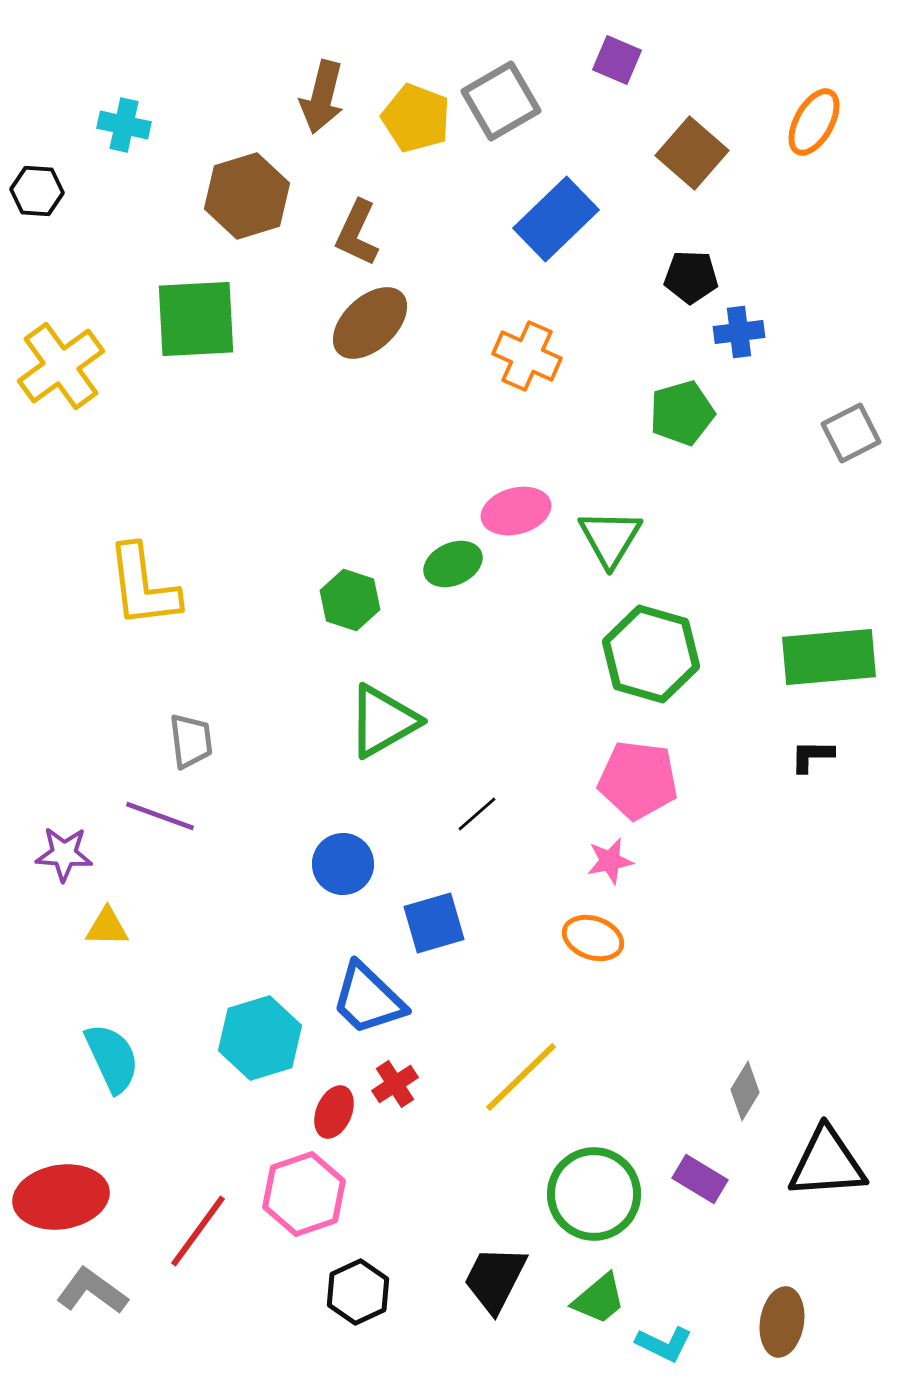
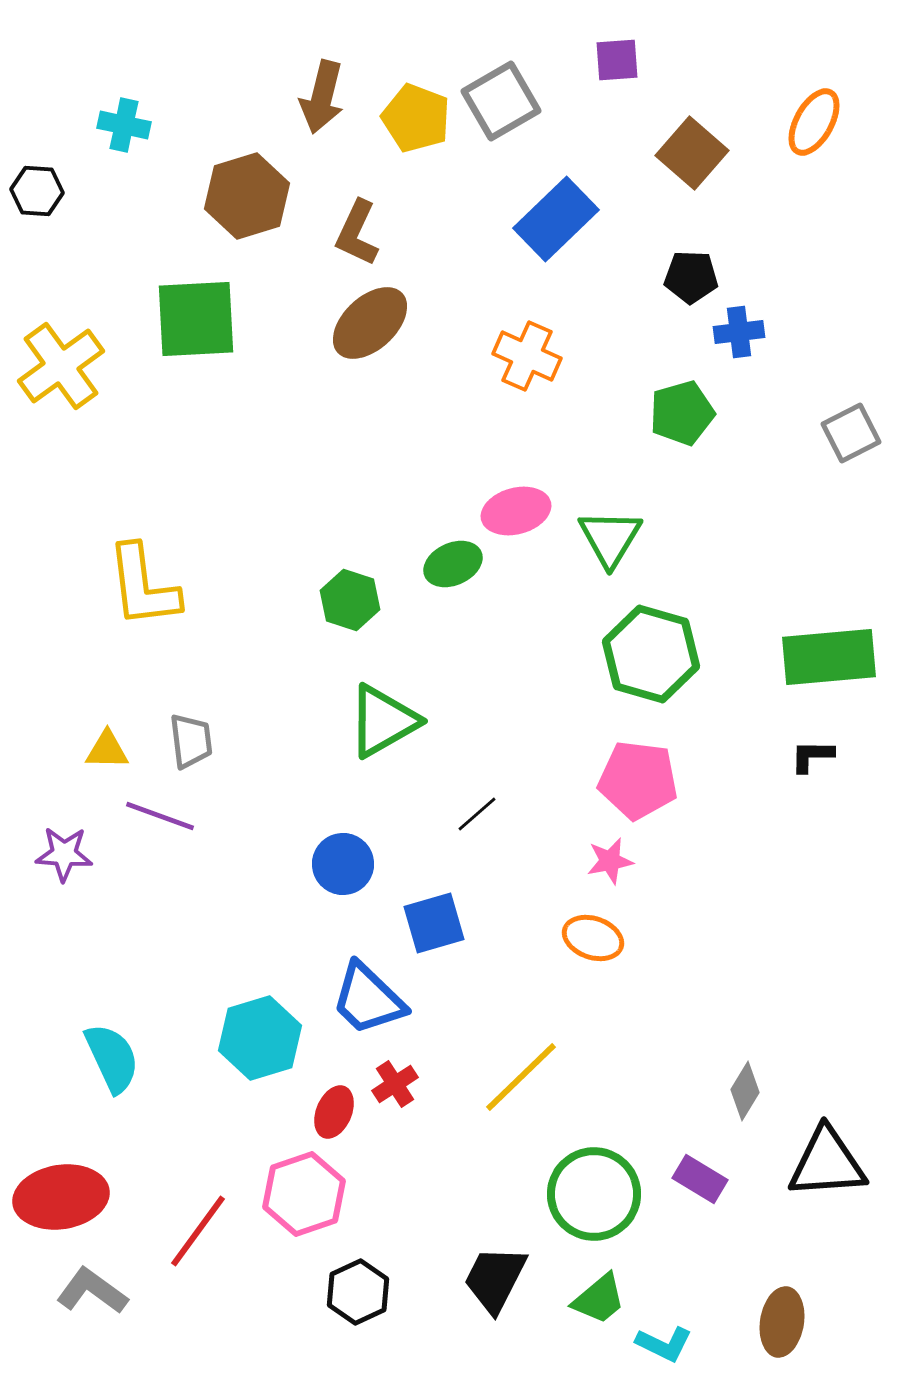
purple square at (617, 60): rotated 27 degrees counterclockwise
yellow triangle at (107, 927): moved 177 px up
